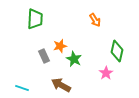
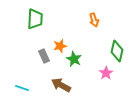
orange arrow: moved 1 px left; rotated 16 degrees clockwise
